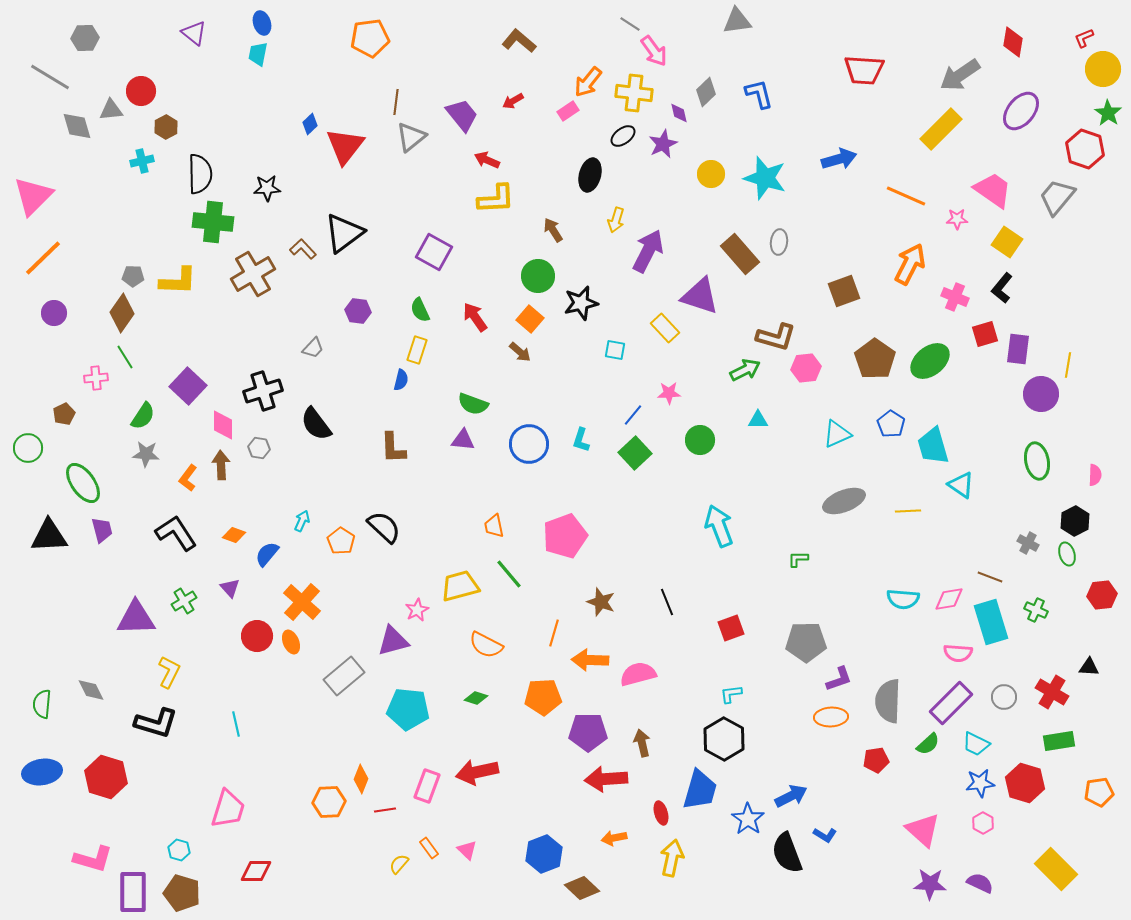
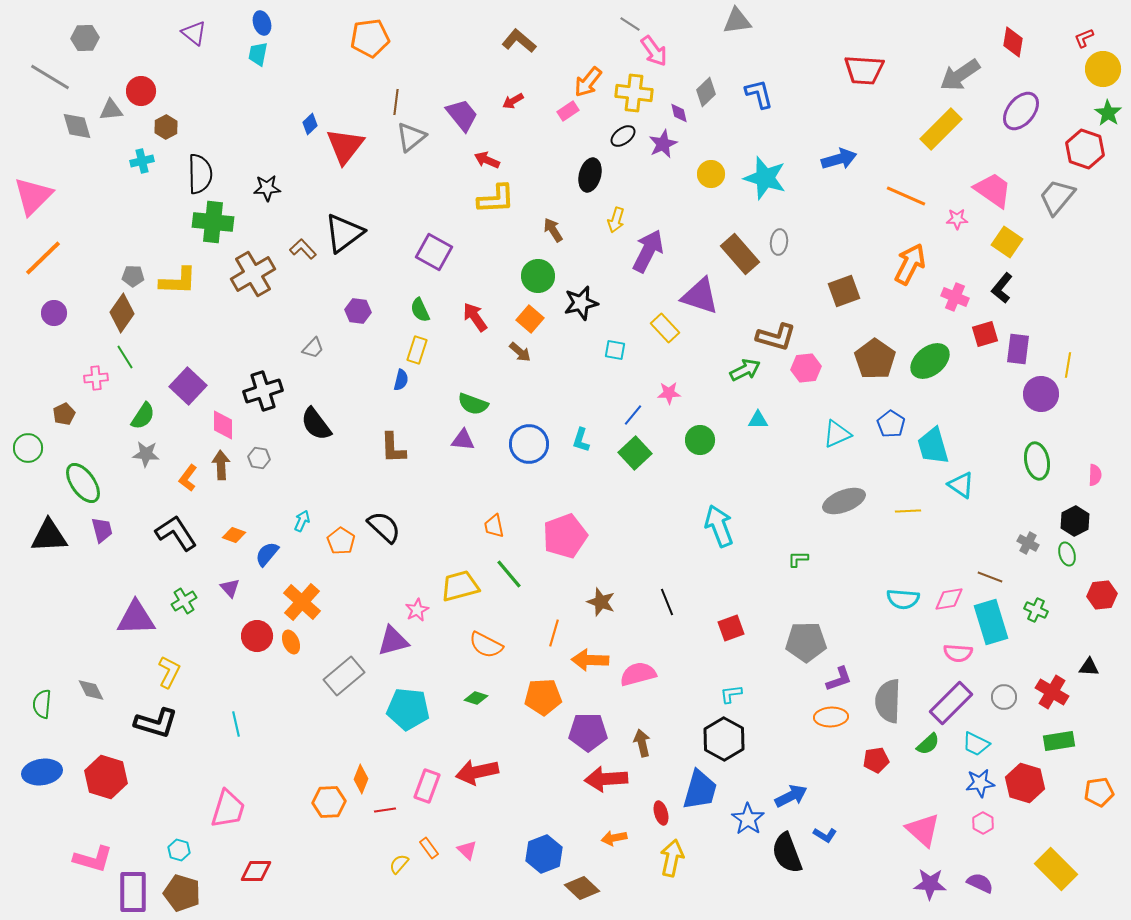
gray hexagon at (259, 448): moved 10 px down
